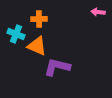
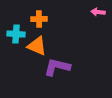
cyan cross: rotated 18 degrees counterclockwise
